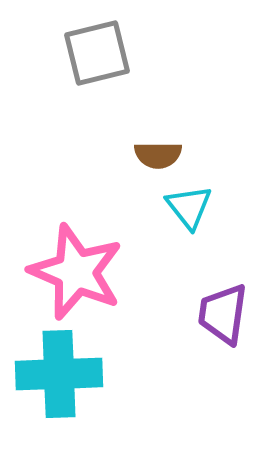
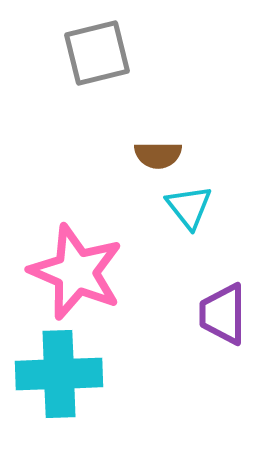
purple trapezoid: rotated 8 degrees counterclockwise
